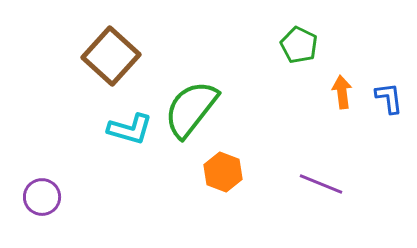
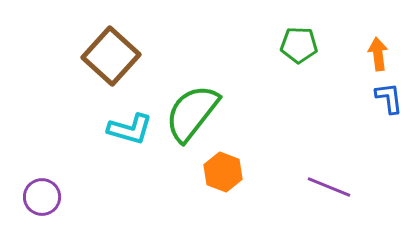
green pentagon: rotated 24 degrees counterclockwise
orange arrow: moved 36 px right, 38 px up
green semicircle: moved 1 px right, 4 px down
purple line: moved 8 px right, 3 px down
